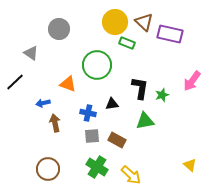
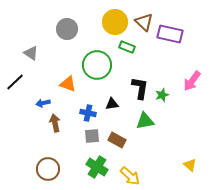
gray circle: moved 8 px right
green rectangle: moved 4 px down
yellow arrow: moved 1 px left, 1 px down
